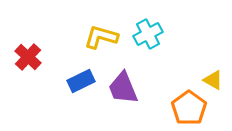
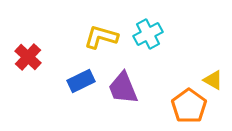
orange pentagon: moved 2 px up
